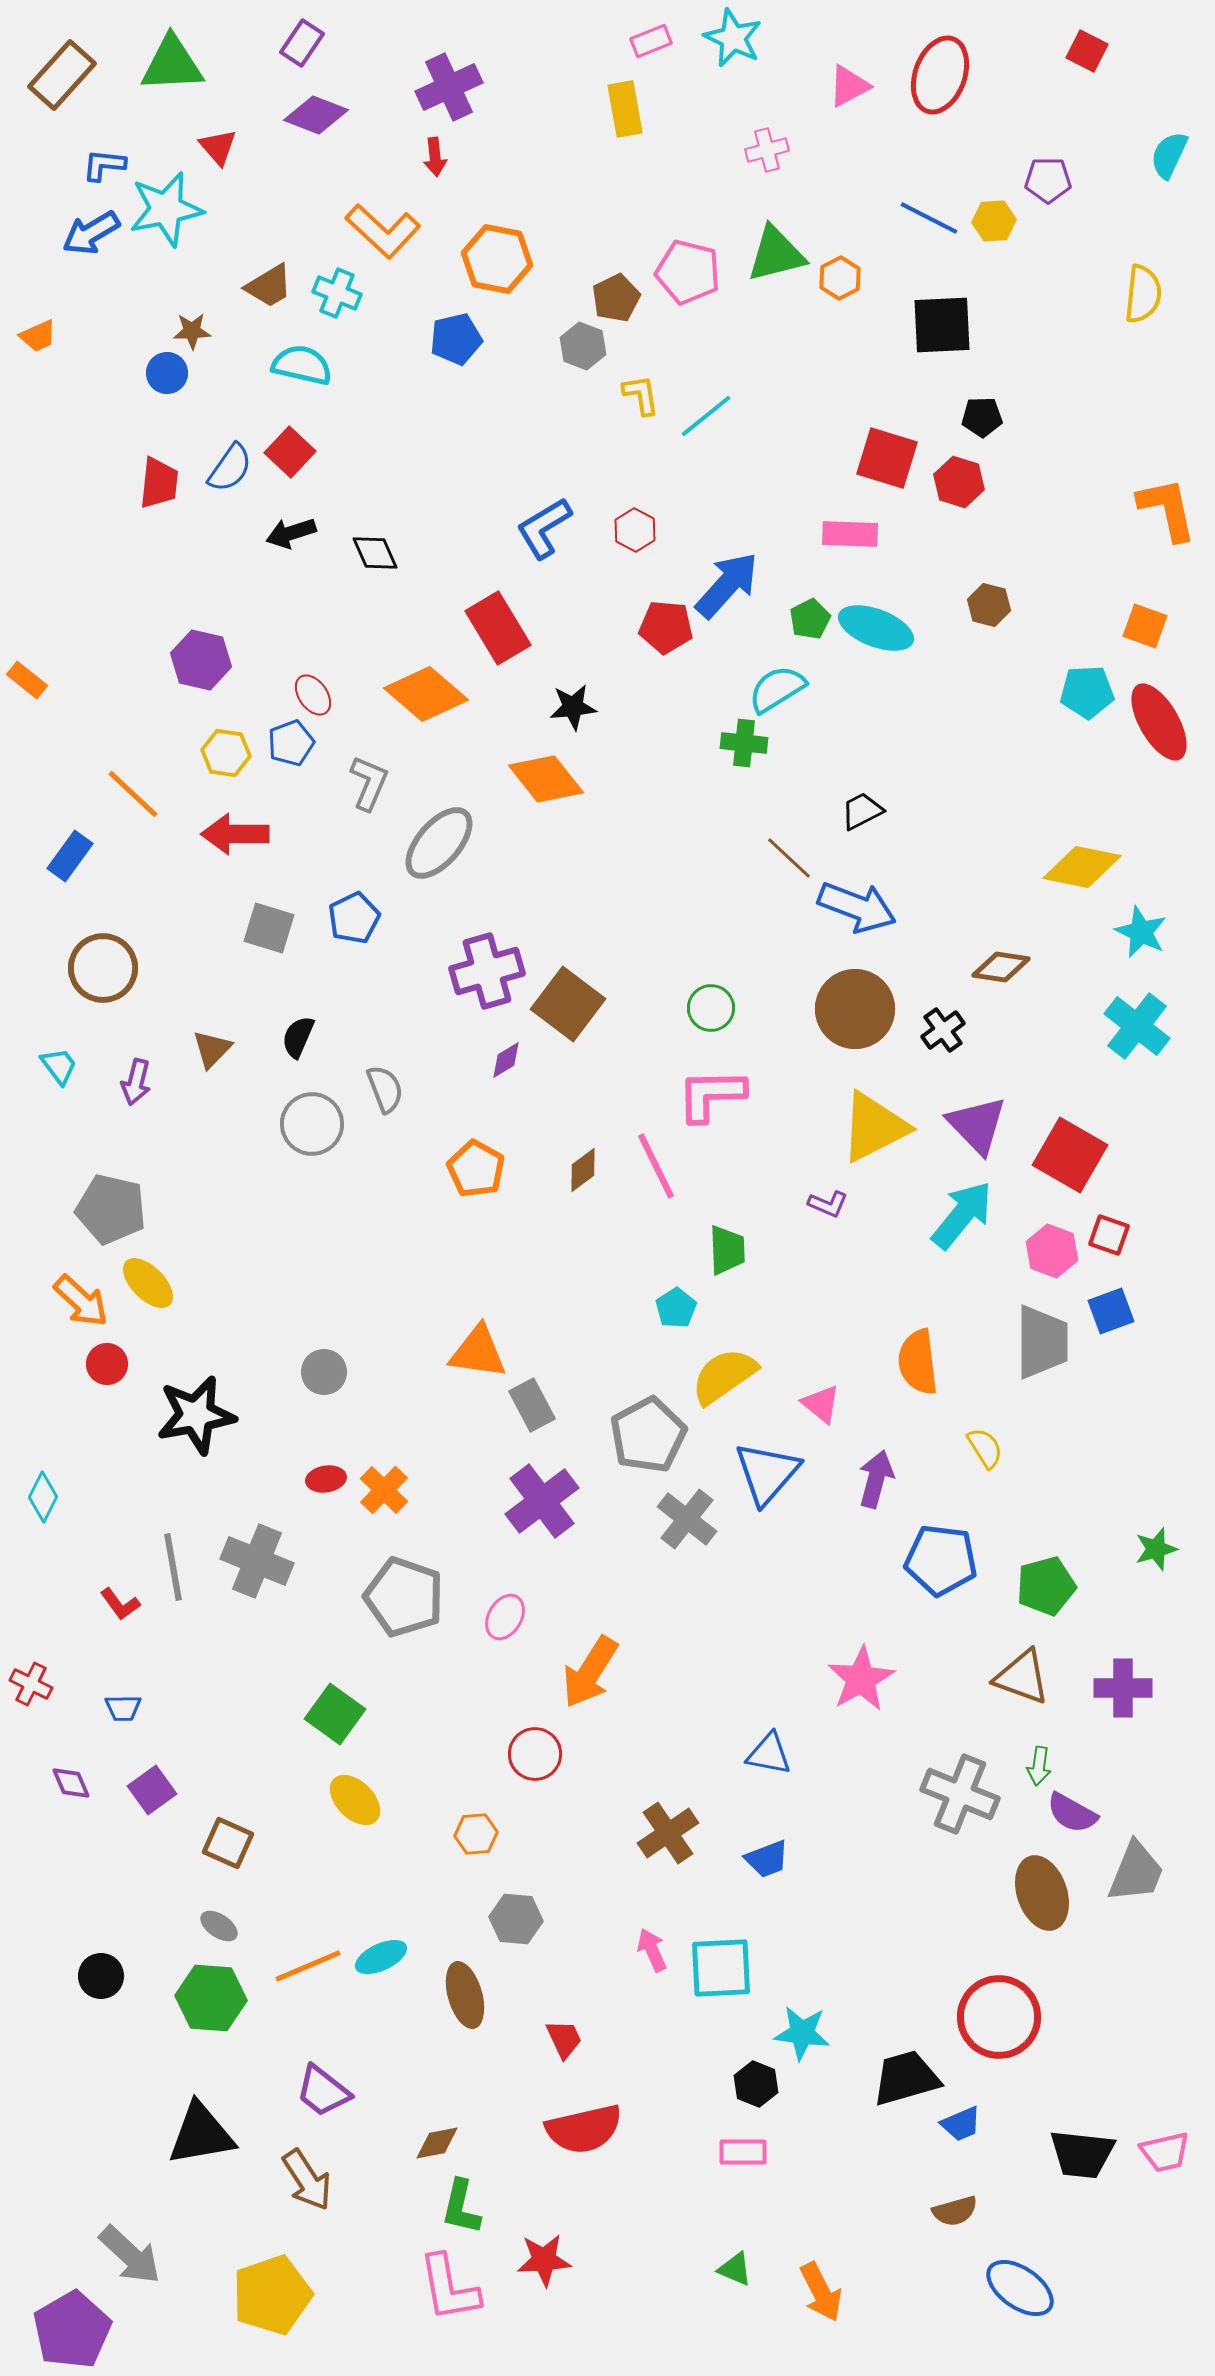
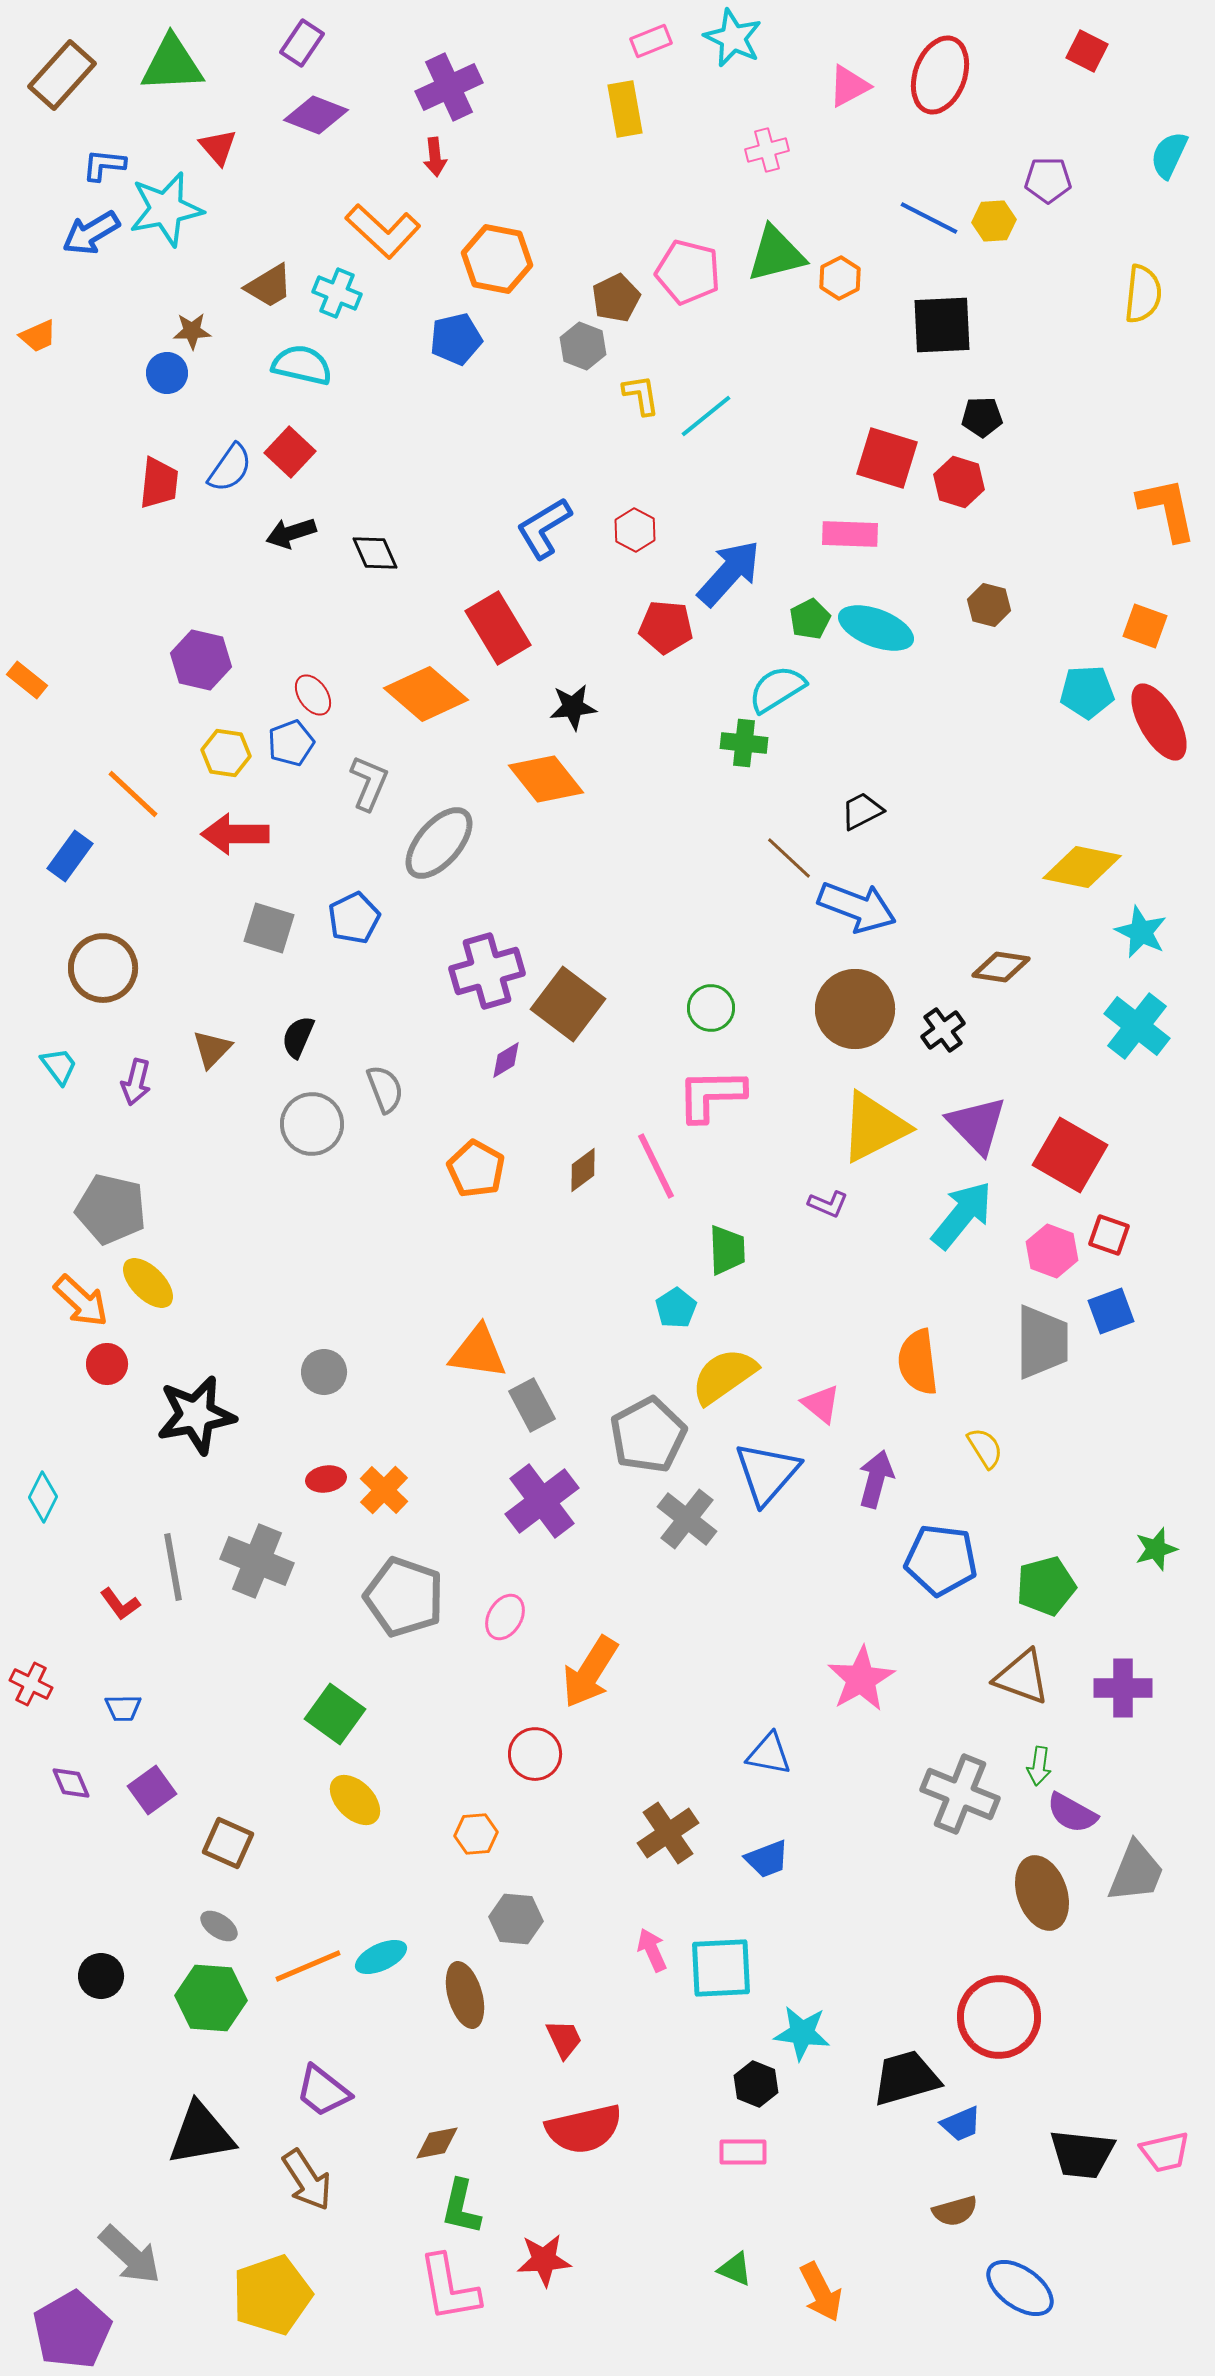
blue arrow at (727, 585): moved 2 px right, 12 px up
